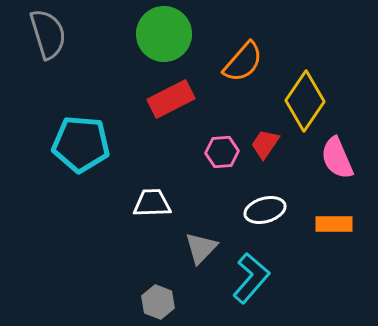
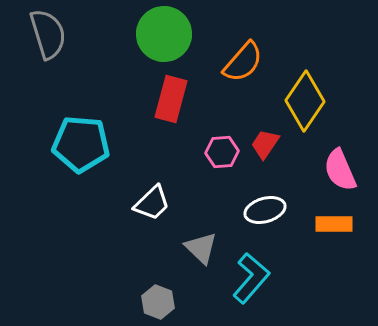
red rectangle: rotated 48 degrees counterclockwise
pink semicircle: moved 3 px right, 12 px down
white trapezoid: rotated 138 degrees clockwise
gray triangle: rotated 30 degrees counterclockwise
